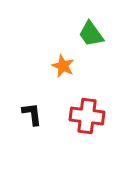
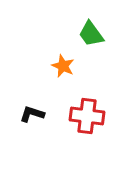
black L-shape: rotated 65 degrees counterclockwise
